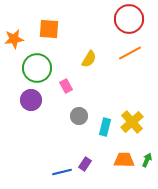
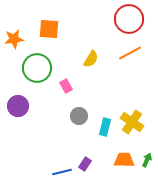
yellow semicircle: moved 2 px right
purple circle: moved 13 px left, 6 px down
yellow cross: rotated 15 degrees counterclockwise
